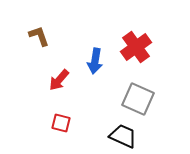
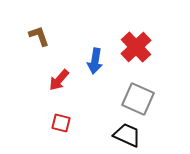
red cross: rotated 8 degrees counterclockwise
black trapezoid: moved 4 px right, 1 px up
